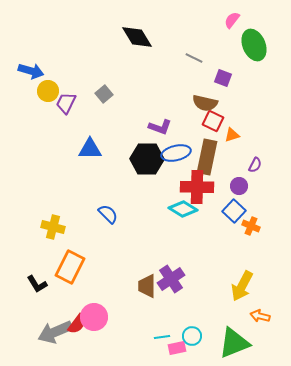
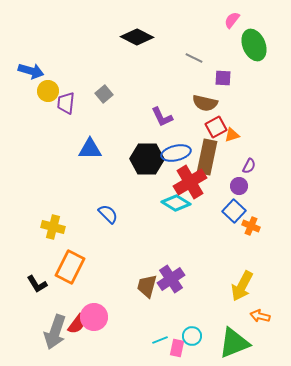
black diamond: rotated 32 degrees counterclockwise
purple square: rotated 18 degrees counterclockwise
purple trapezoid: rotated 20 degrees counterclockwise
red square: moved 3 px right, 6 px down; rotated 35 degrees clockwise
purple L-shape: moved 2 px right, 10 px up; rotated 45 degrees clockwise
purple semicircle: moved 6 px left, 1 px down
red cross: moved 7 px left, 5 px up; rotated 32 degrees counterclockwise
cyan diamond: moved 7 px left, 6 px up
brown trapezoid: rotated 15 degrees clockwise
gray arrow: rotated 48 degrees counterclockwise
cyan line: moved 2 px left, 3 px down; rotated 14 degrees counterclockwise
pink rectangle: rotated 66 degrees counterclockwise
